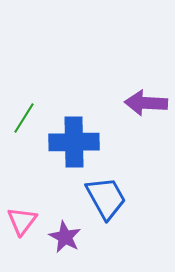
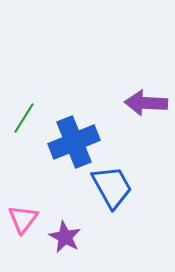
blue cross: rotated 21 degrees counterclockwise
blue trapezoid: moved 6 px right, 11 px up
pink triangle: moved 1 px right, 2 px up
